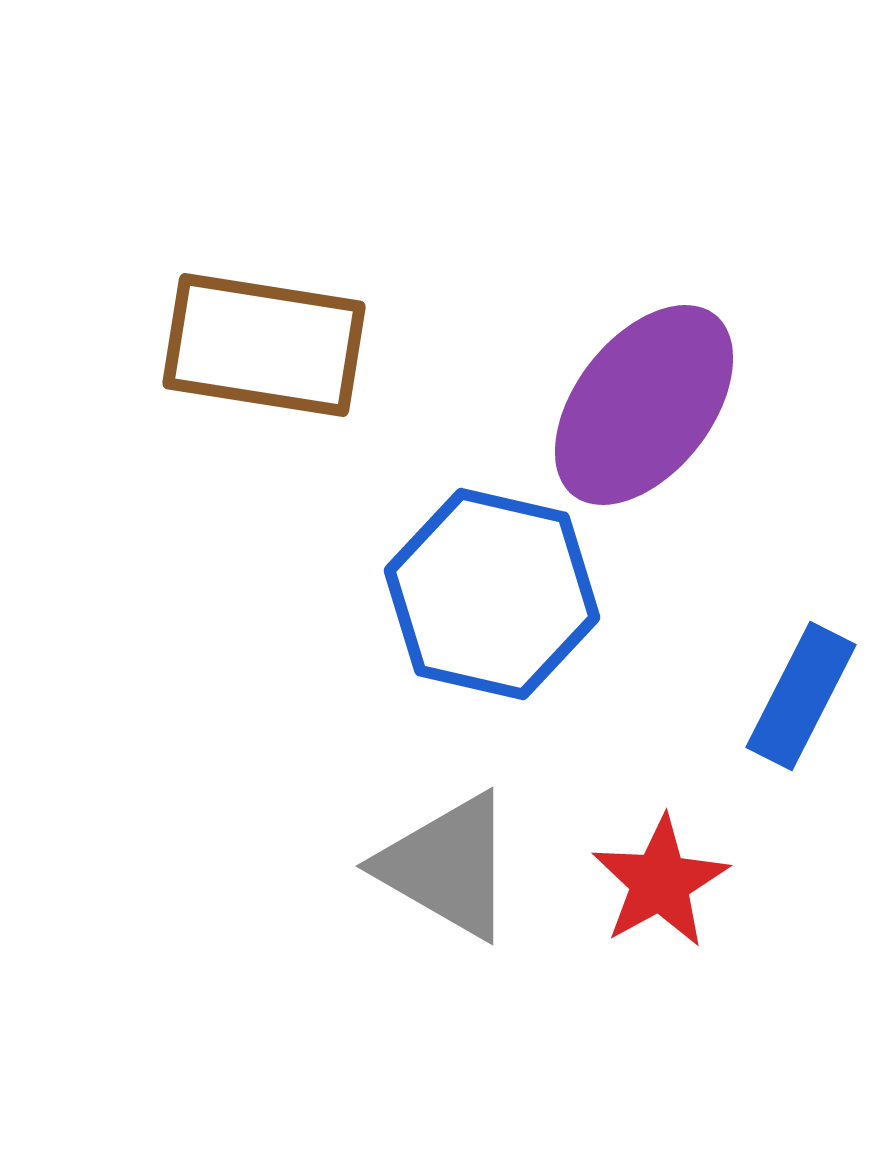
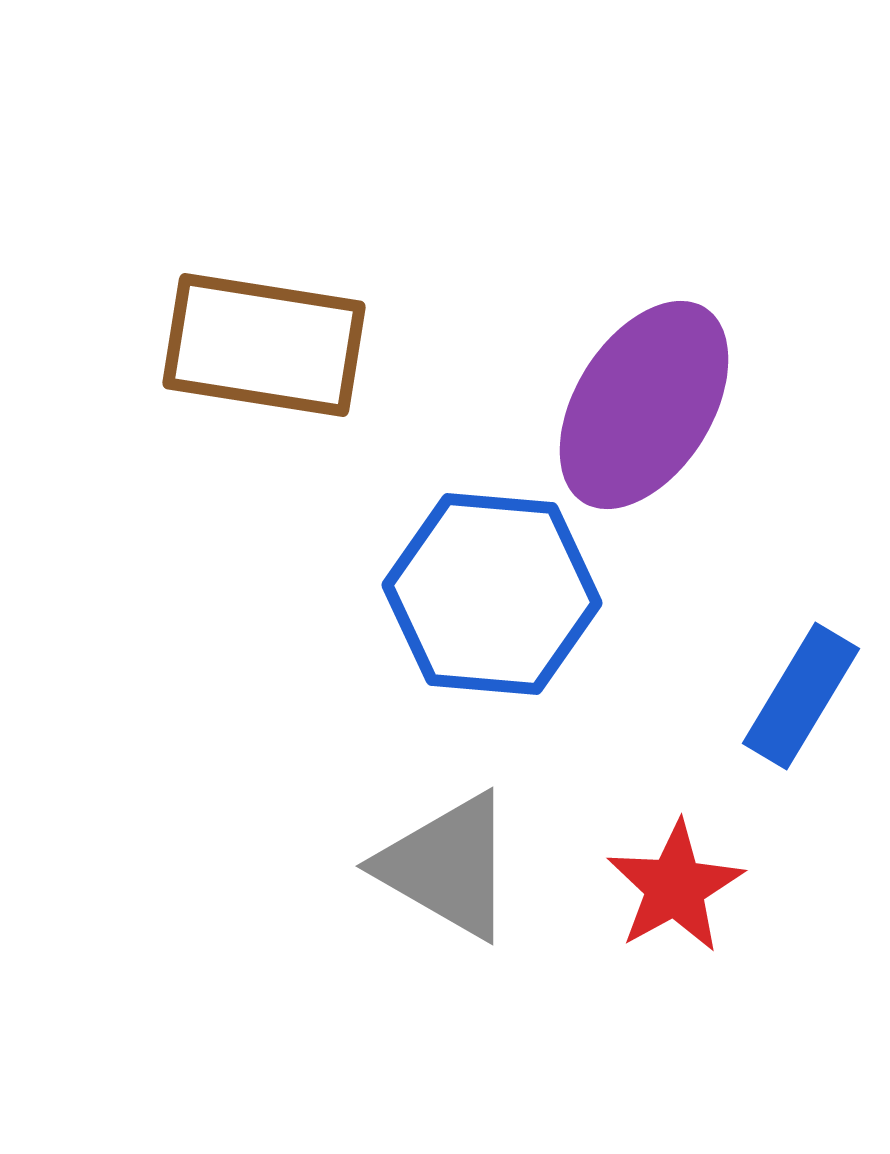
purple ellipse: rotated 6 degrees counterclockwise
blue hexagon: rotated 8 degrees counterclockwise
blue rectangle: rotated 4 degrees clockwise
red star: moved 15 px right, 5 px down
